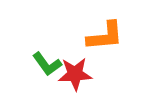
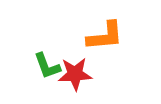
green L-shape: moved 2 px down; rotated 16 degrees clockwise
